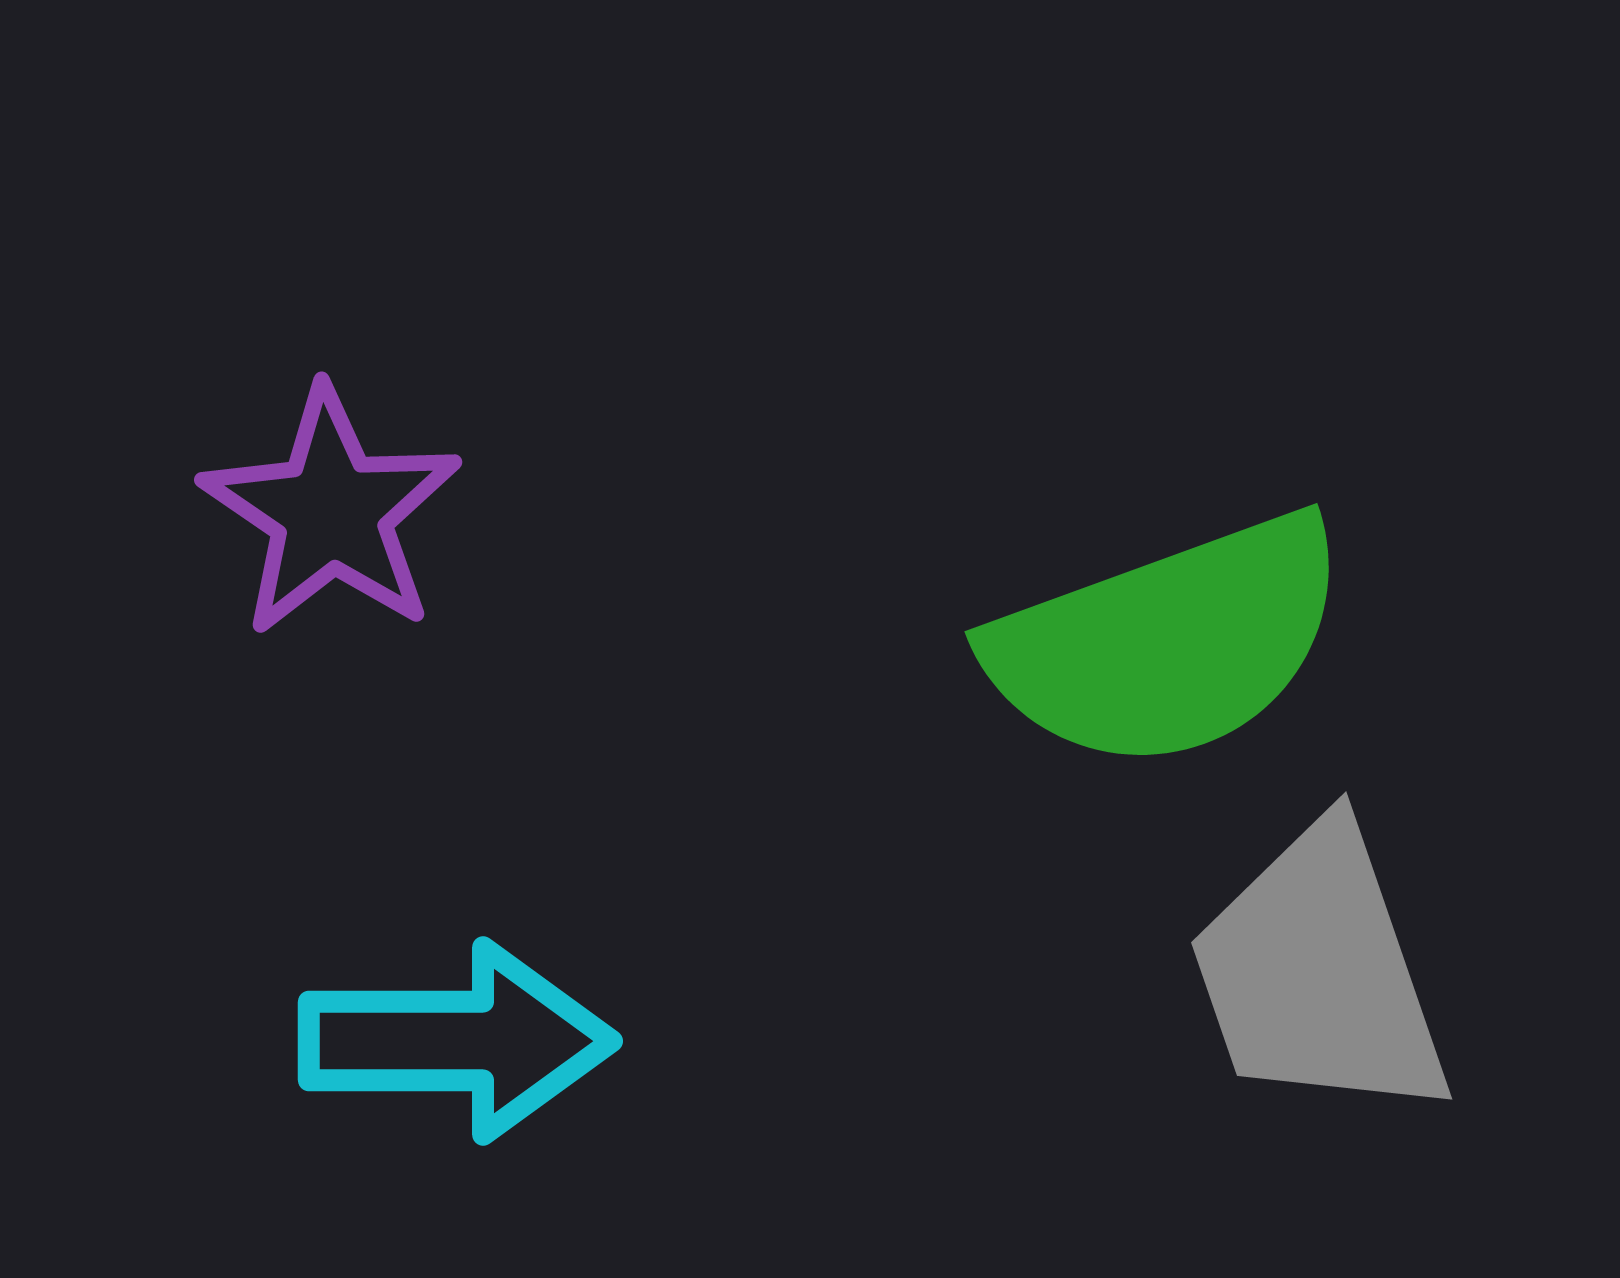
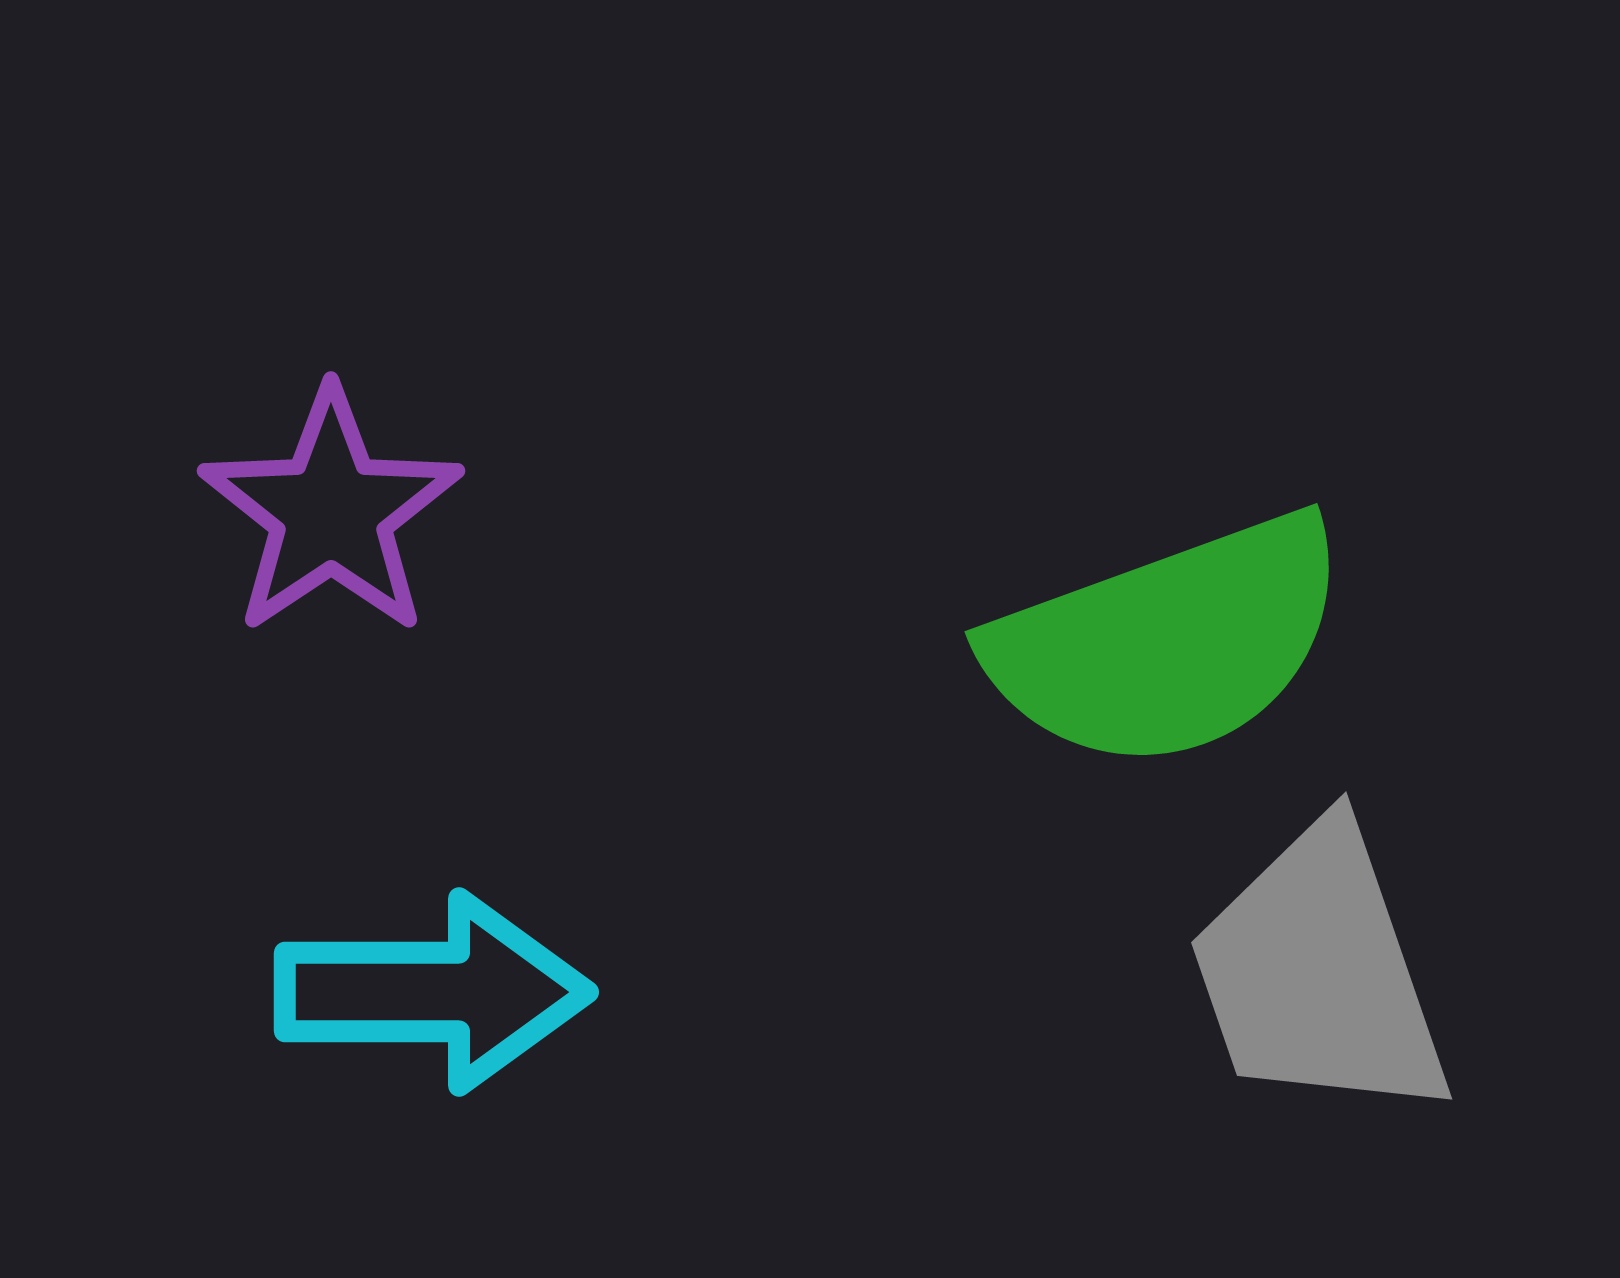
purple star: rotated 4 degrees clockwise
cyan arrow: moved 24 px left, 49 px up
